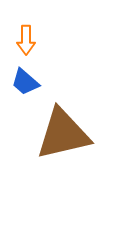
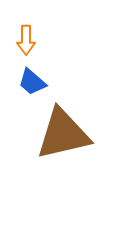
blue trapezoid: moved 7 px right
